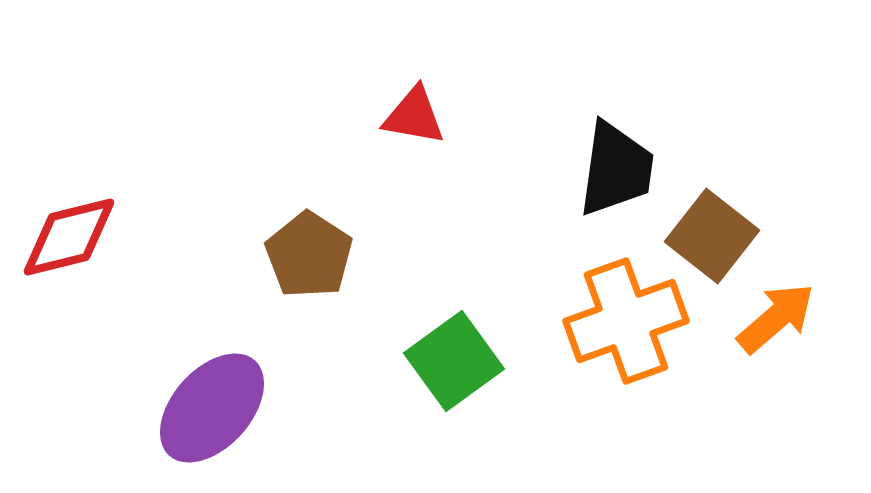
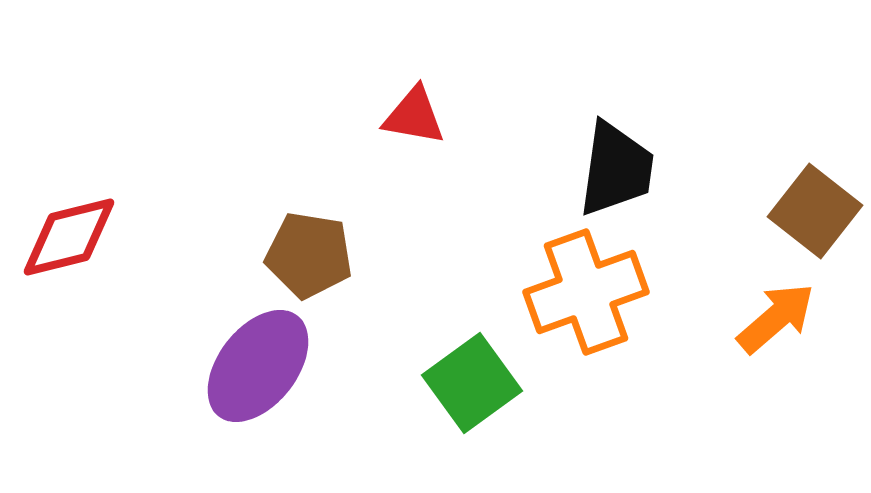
brown square: moved 103 px right, 25 px up
brown pentagon: rotated 24 degrees counterclockwise
orange cross: moved 40 px left, 29 px up
green square: moved 18 px right, 22 px down
purple ellipse: moved 46 px right, 42 px up; rotated 4 degrees counterclockwise
